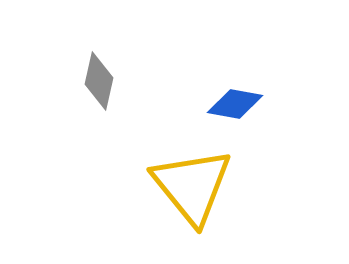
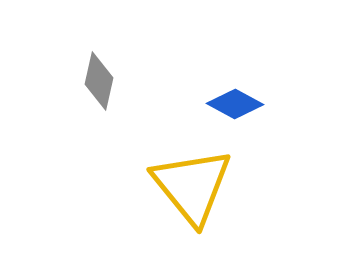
blue diamond: rotated 18 degrees clockwise
